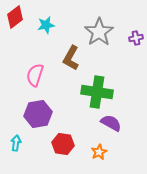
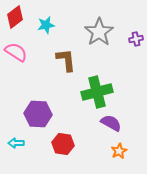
purple cross: moved 1 px down
brown L-shape: moved 5 px left, 2 px down; rotated 145 degrees clockwise
pink semicircle: moved 19 px left, 23 px up; rotated 105 degrees clockwise
green cross: rotated 24 degrees counterclockwise
purple hexagon: rotated 12 degrees clockwise
cyan arrow: rotated 98 degrees counterclockwise
orange star: moved 20 px right, 1 px up
